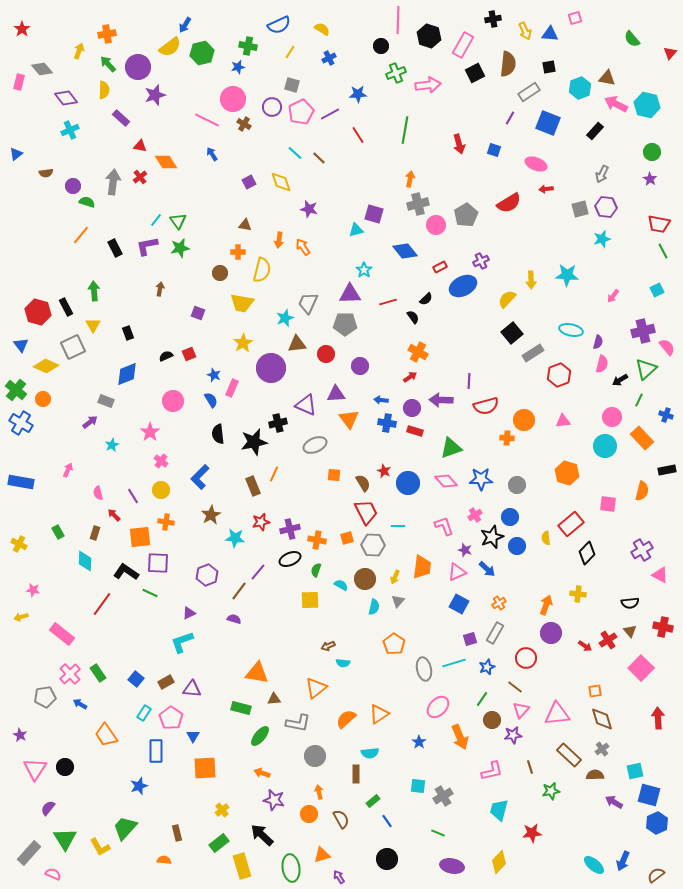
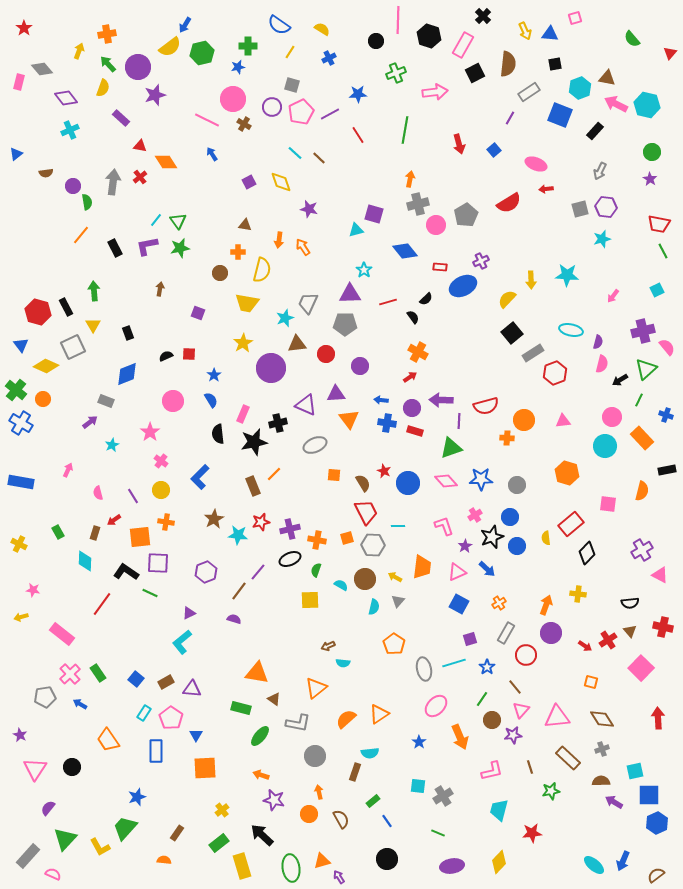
black cross at (493, 19): moved 10 px left, 3 px up; rotated 35 degrees counterclockwise
blue semicircle at (279, 25): rotated 60 degrees clockwise
red star at (22, 29): moved 2 px right, 1 px up
green cross at (248, 46): rotated 12 degrees counterclockwise
black circle at (381, 46): moved 5 px left, 5 px up
black square at (549, 67): moved 6 px right, 3 px up
pink arrow at (428, 85): moved 7 px right, 7 px down
yellow semicircle at (104, 90): moved 1 px left, 2 px up; rotated 18 degrees clockwise
blue square at (548, 123): moved 12 px right, 8 px up
blue square at (494, 150): rotated 32 degrees clockwise
gray arrow at (602, 174): moved 2 px left, 3 px up
green semicircle at (87, 202): rotated 63 degrees clockwise
red rectangle at (440, 267): rotated 32 degrees clockwise
yellow trapezoid at (242, 303): moved 5 px right
red square at (189, 354): rotated 24 degrees clockwise
blue star at (214, 375): rotated 16 degrees clockwise
red hexagon at (559, 375): moved 4 px left, 2 px up
purple line at (469, 381): moved 10 px left, 40 px down
pink rectangle at (232, 388): moved 11 px right, 26 px down
orange line at (274, 474): rotated 21 degrees clockwise
red arrow at (114, 515): moved 5 px down; rotated 80 degrees counterclockwise
brown star at (211, 515): moved 3 px right, 4 px down
cyan star at (235, 538): moved 3 px right, 3 px up
purple star at (465, 550): moved 4 px up; rotated 24 degrees clockwise
purple hexagon at (207, 575): moved 1 px left, 3 px up
yellow arrow at (395, 577): rotated 96 degrees clockwise
gray rectangle at (495, 633): moved 11 px right
cyan L-shape at (182, 642): rotated 20 degrees counterclockwise
red circle at (526, 658): moved 3 px up
blue star at (487, 667): rotated 14 degrees counterclockwise
brown line at (515, 687): rotated 14 degrees clockwise
orange square at (595, 691): moved 4 px left, 9 px up; rotated 24 degrees clockwise
brown triangle at (274, 699): rotated 40 degrees clockwise
pink ellipse at (438, 707): moved 2 px left, 1 px up
pink triangle at (557, 714): moved 3 px down
brown diamond at (602, 719): rotated 15 degrees counterclockwise
orange trapezoid at (106, 735): moved 2 px right, 5 px down
blue triangle at (193, 736): moved 3 px right, 1 px up
gray cross at (602, 749): rotated 16 degrees clockwise
brown rectangle at (569, 755): moved 1 px left, 3 px down
black circle at (65, 767): moved 7 px right
orange arrow at (262, 773): moved 1 px left, 2 px down
brown rectangle at (356, 774): moved 1 px left, 2 px up; rotated 18 degrees clockwise
brown semicircle at (595, 775): moved 6 px right, 6 px down
blue star at (139, 786): moved 2 px left, 11 px down
blue square at (649, 795): rotated 15 degrees counterclockwise
brown rectangle at (177, 833): rotated 49 degrees clockwise
green triangle at (65, 839): rotated 15 degrees clockwise
gray rectangle at (29, 853): moved 1 px left, 3 px down
orange triangle at (322, 855): moved 6 px down
purple ellipse at (452, 866): rotated 20 degrees counterclockwise
